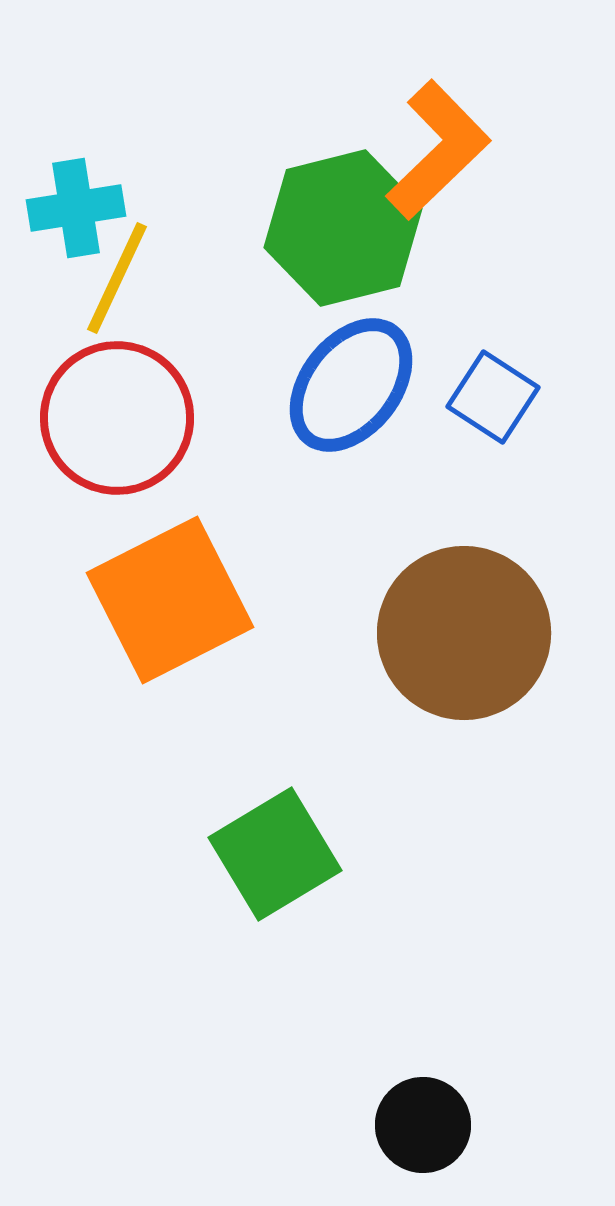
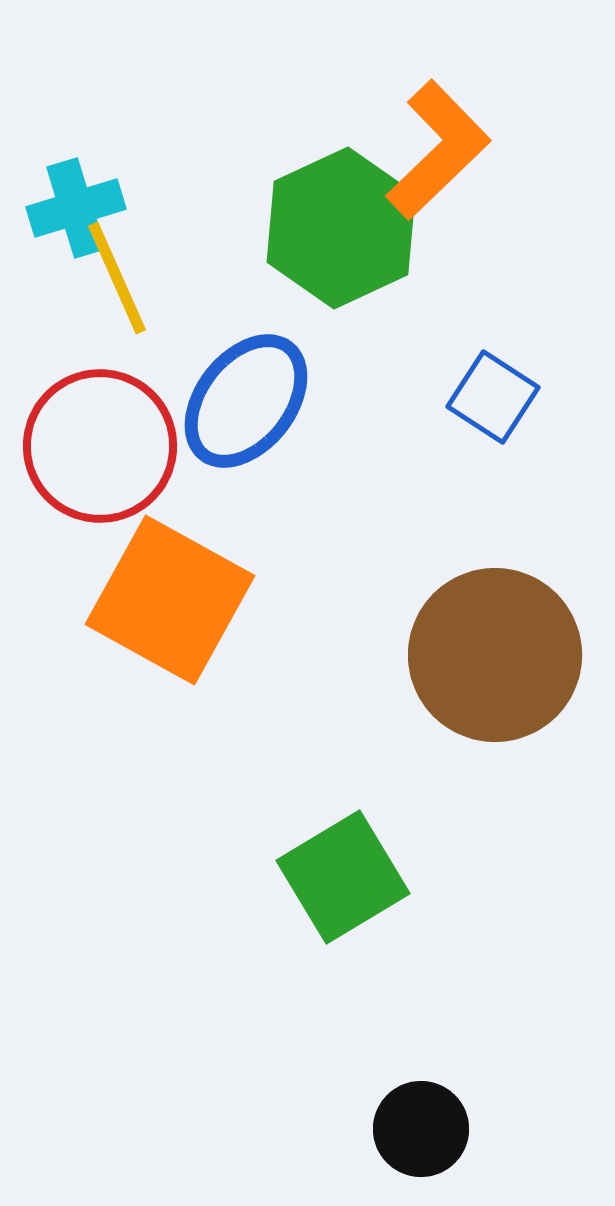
cyan cross: rotated 8 degrees counterclockwise
green hexagon: moved 2 px left; rotated 11 degrees counterclockwise
yellow line: rotated 49 degrees counterclockwise
blue ellipse: moved 105 px left, 16 px down
red circle: moved 17 px left, 28 px down
orange square: rotated 34 degrees counterclockwise
brown circle: moved 31 px right, 22 px down
green square: moved 68 px right, 23 px down
black circle: moved 2 px left, 4 px down
